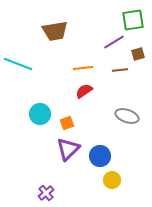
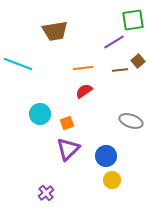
brown square: moved 7 px down; rotated 24 degrees counterclockwise
gray ellipse: moved 4 px right, 5 px down
blue circle: moved 6 px right
